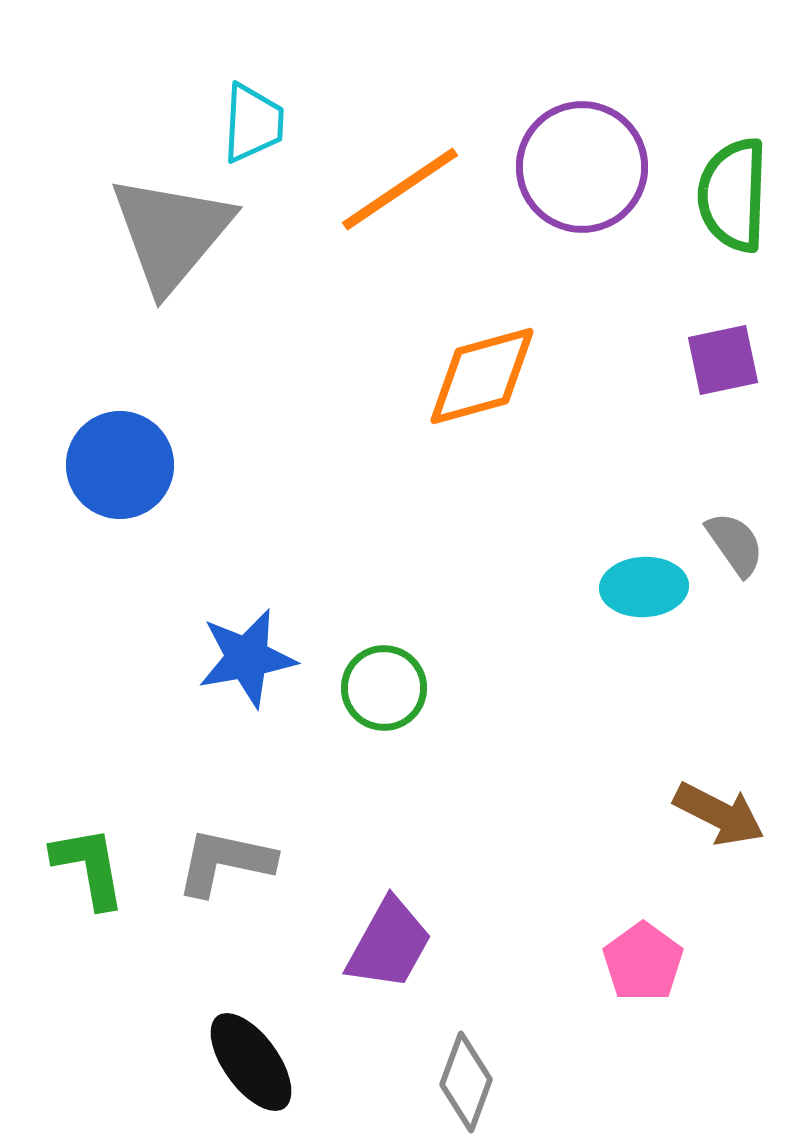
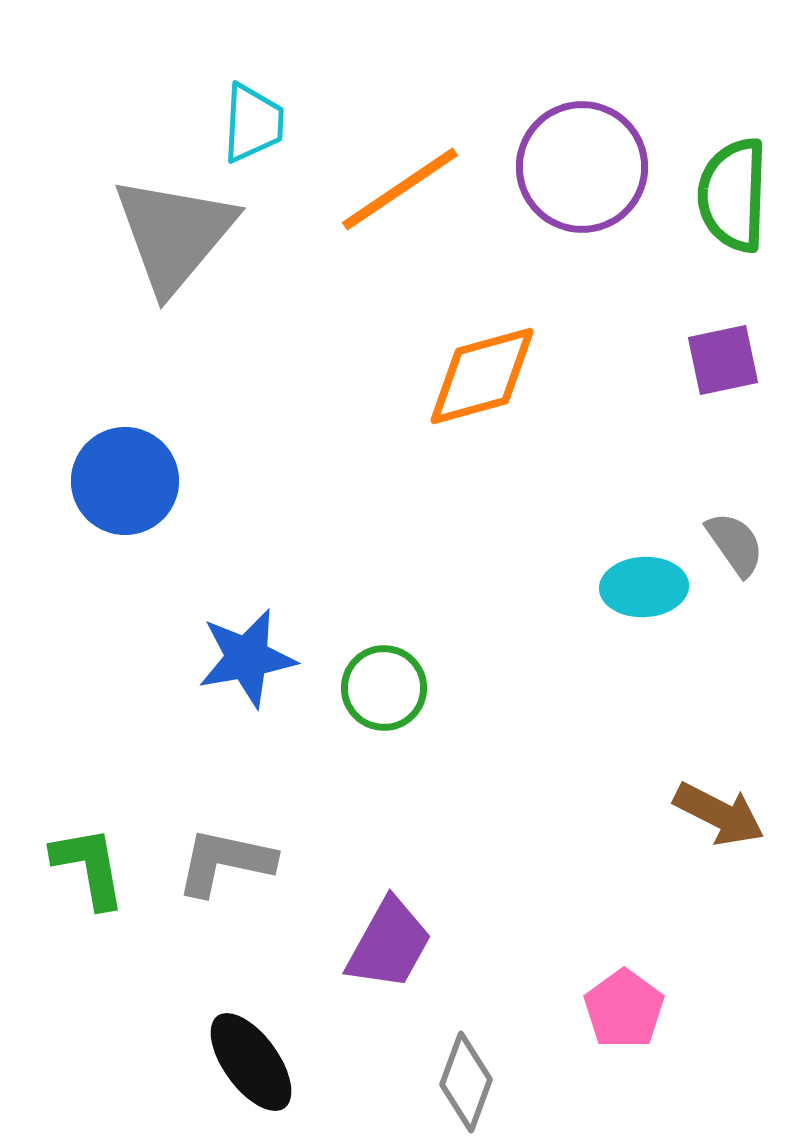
gray triangle: moved 3 px right, 1 px down
blue circle: moved 5 px right, 16 px down
pink pentagon: moved 19 px left, 47 px down
